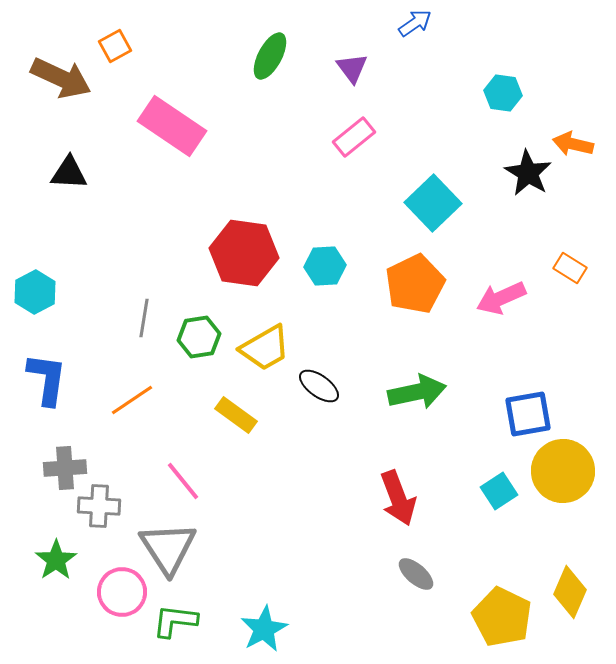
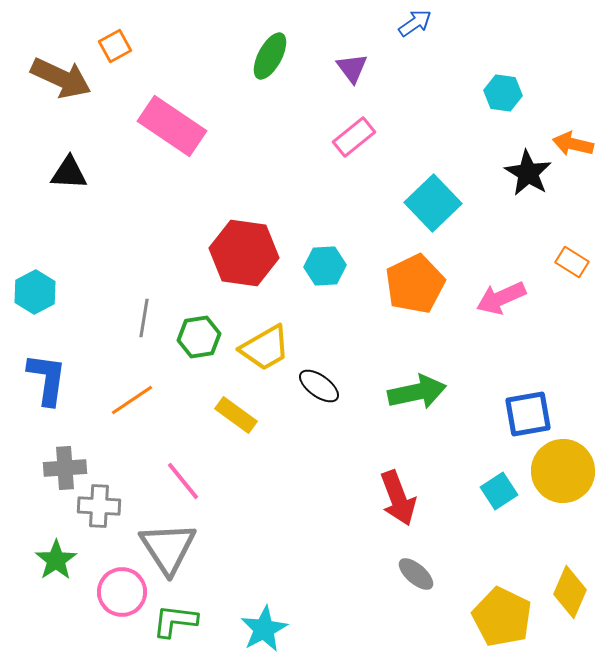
orange rectangle at (570, 268): moved 2 px right, 6 px up
